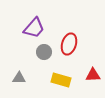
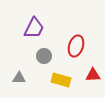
purple trapezoid: rotated 15 degrees counterclockwise
red ellipse: moved 7 px right, 2 px down
gray circle: moved 4 px down
